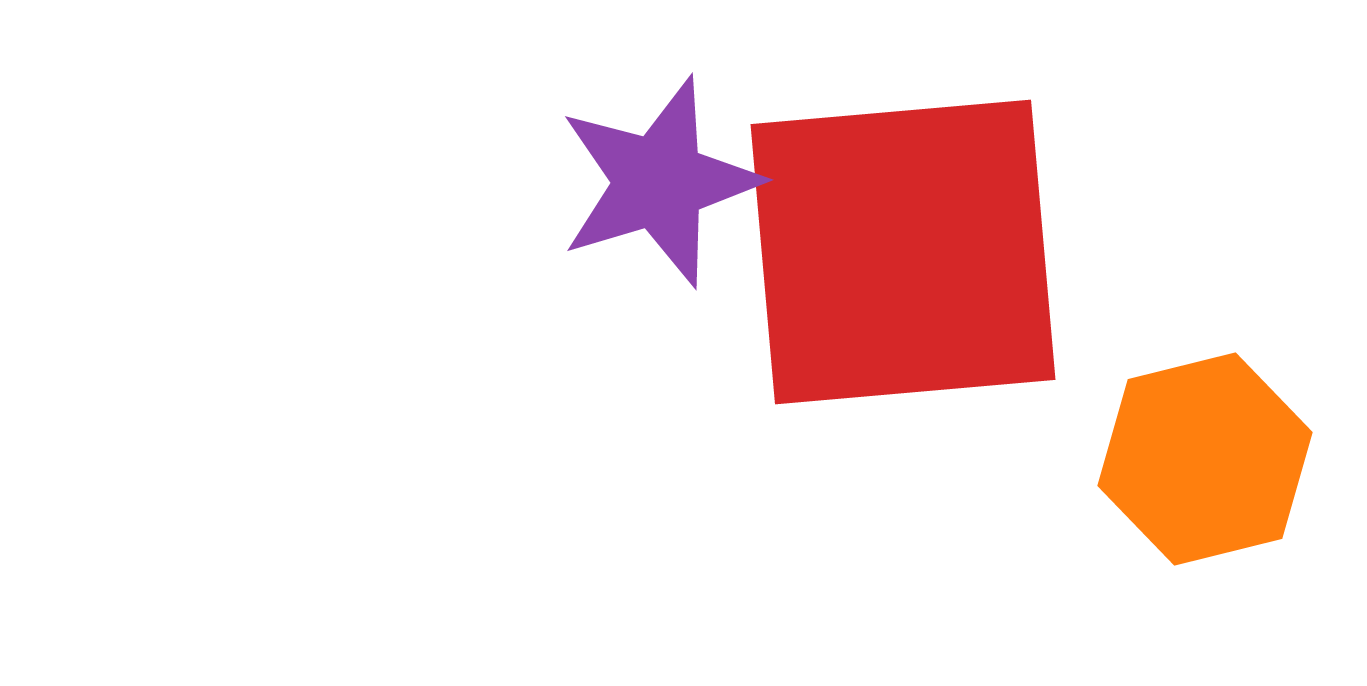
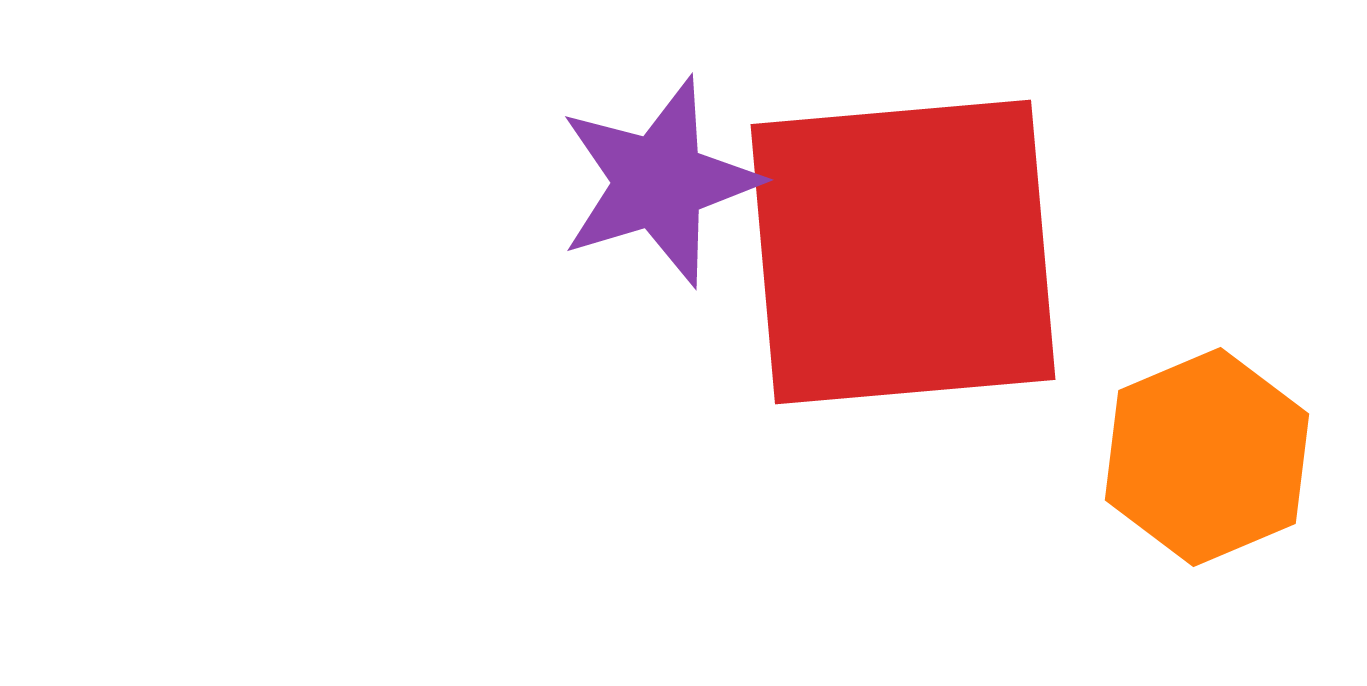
orange hexagon: moved 2 px right, 2 px up; rotated 9 degrees counterclockwise
